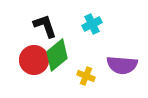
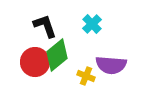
cyan cross: rotated 18 degrees counterclockwise
red circle: moved 1 px right, 2 px down
purple semicircle: moved 11 px left
